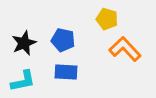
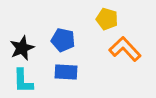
black star: moved 2 px left, 5 px down
cyan L-shape: rotated 100 degrees clockwise
